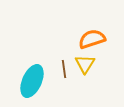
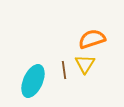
brown line: moved 1 px down
cyan ellipse: moved 1 px right
